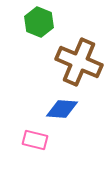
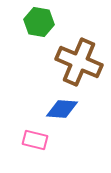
green hexagon: rotated 12 degrees counterclockwise
